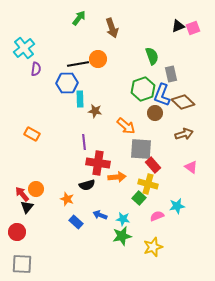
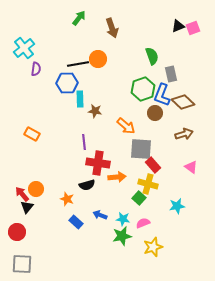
pink semicircle at (157, 216): moved 14 px left, 7 px down
